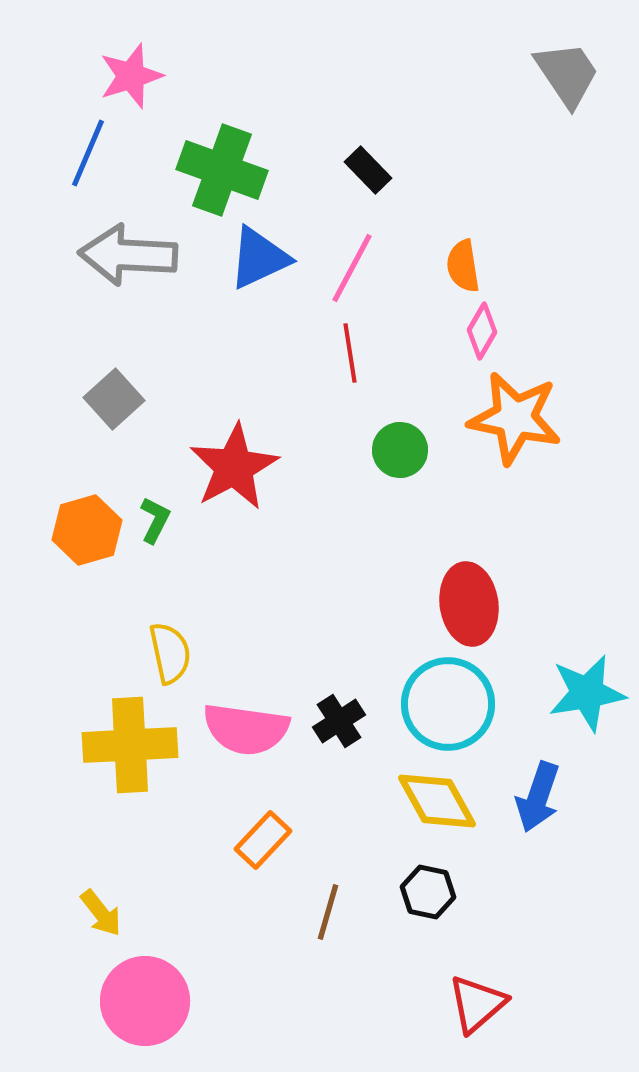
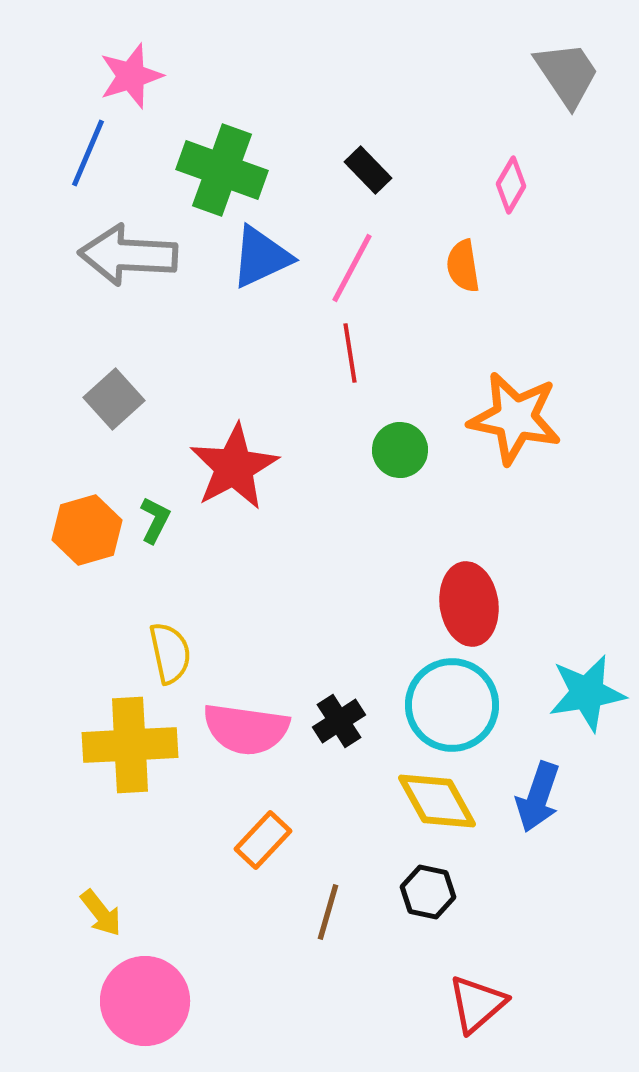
blue triangle: moved 2 px right, 1 px up
pink diamond: moved 29 px right, 146 px up
cyan circle: moved 4 px right, 1 px down
